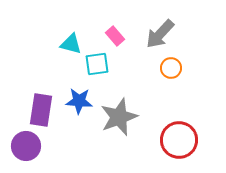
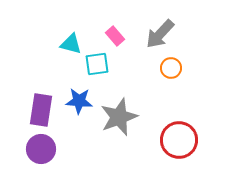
purple circle: moved 15 px right, 3 px down
